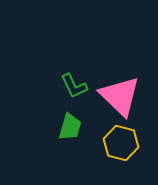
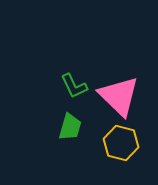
pink triangle: moved 1 px left
